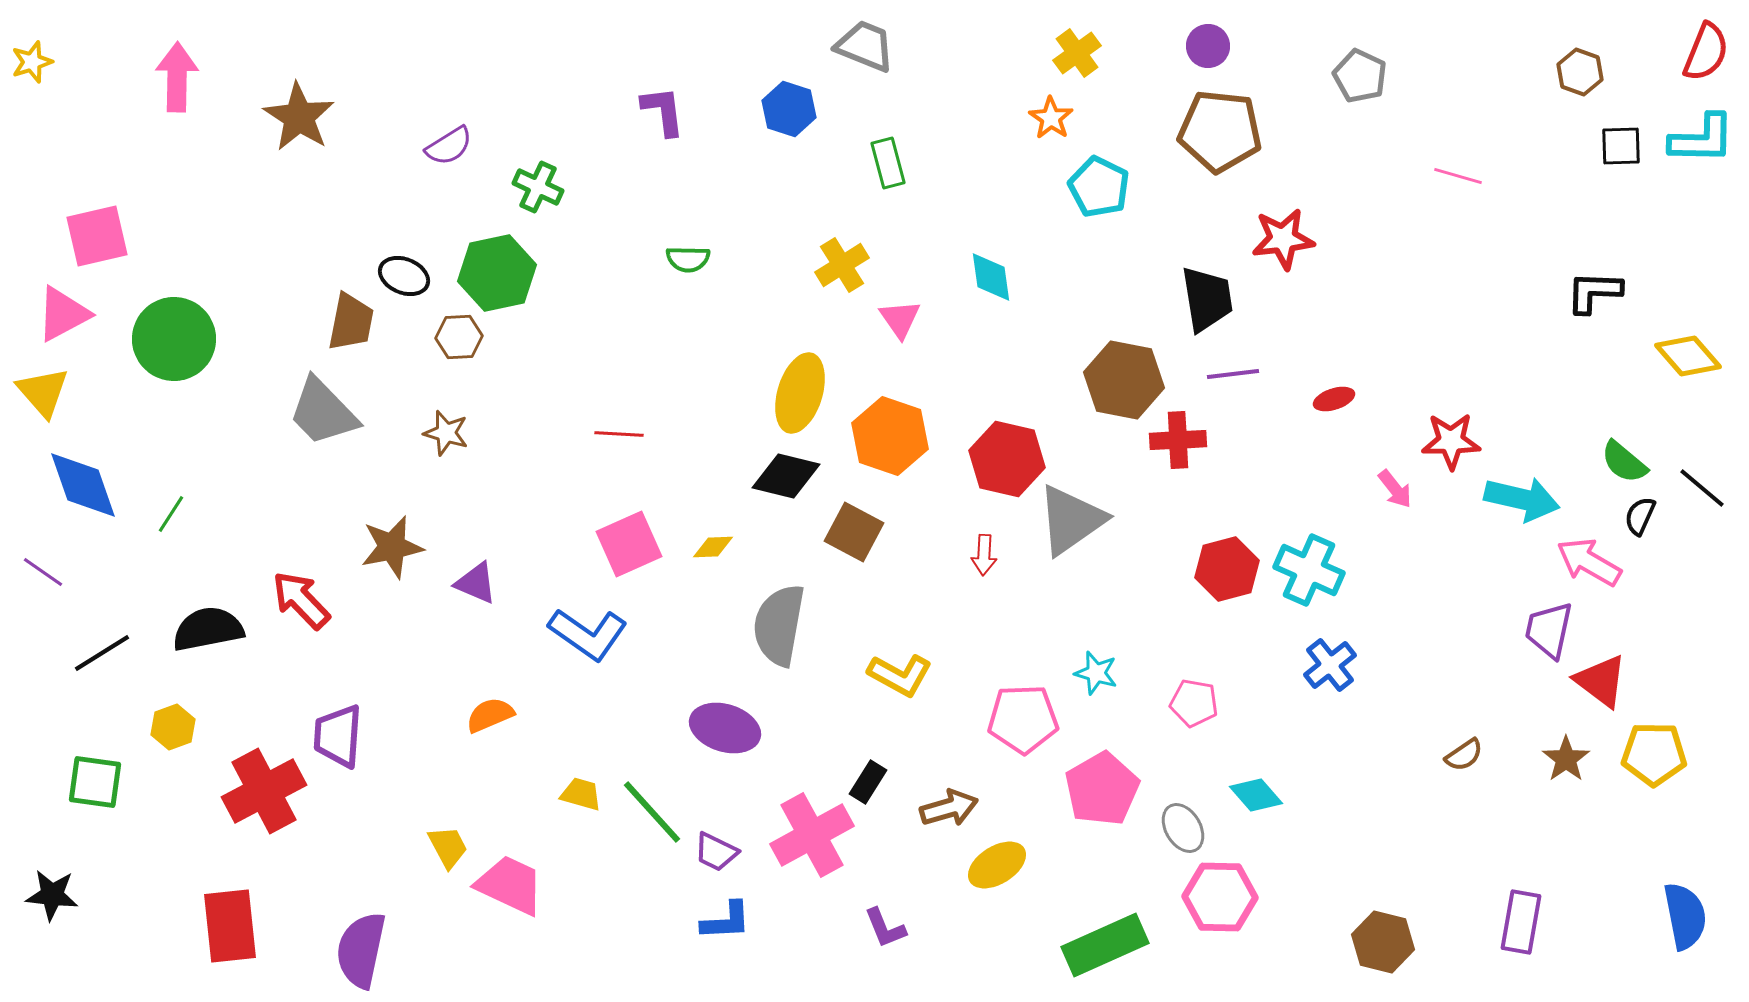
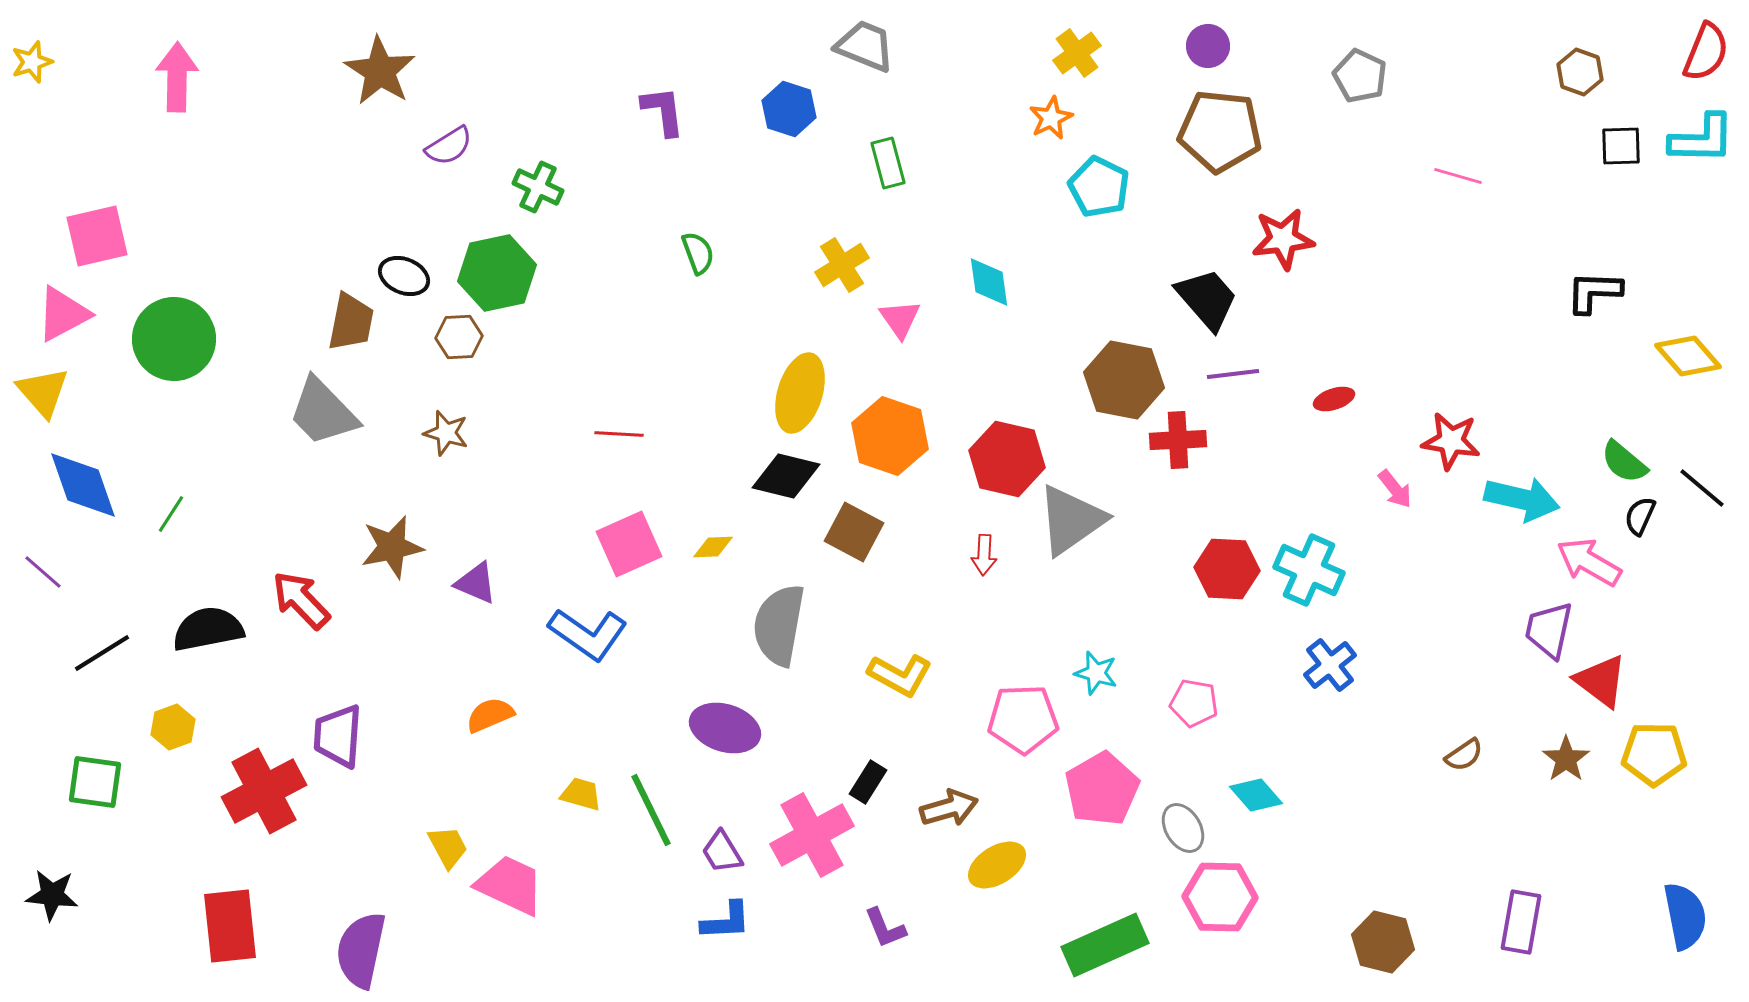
brown star at (299, 117): moved 81 px right, 46 px up
orange star at (1051, 118): rotated 12 degrees clockwise
green semicircle at (688, 259): moved 10 px right, 6 px up; rotated 111 degrees counterclockwise
cyan diamond at (991, 277): moved 2 px left, 5 px down
black trapezoid at (1207, 299): rotated 32 degrees counterclockwise
red star at (1451, 441): rotated 10 degrees clockwise
red hexagon at (1227, 569): rotated 18 degrees clockwise
purple line at (43, 572): rotated 6 degrees clockwise
green line at (652, 812): moved 1 px left, 2 px up; rotated 16 degrees clockwise
purple trapezoid at (716, 852): moved 6 px right; rotated 33 degrees clockwise
